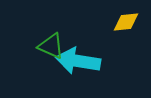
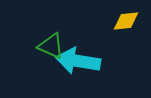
yellow diamond: moved 1 px up
